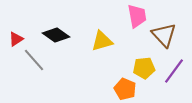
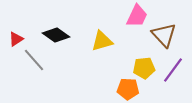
pink trapezoid: rotated 35 degrees clockwise
purple line: moved 1 px left, 1 px up
orange pentagon: moved 3 px right; rotated 20 degrees counterclockwise
